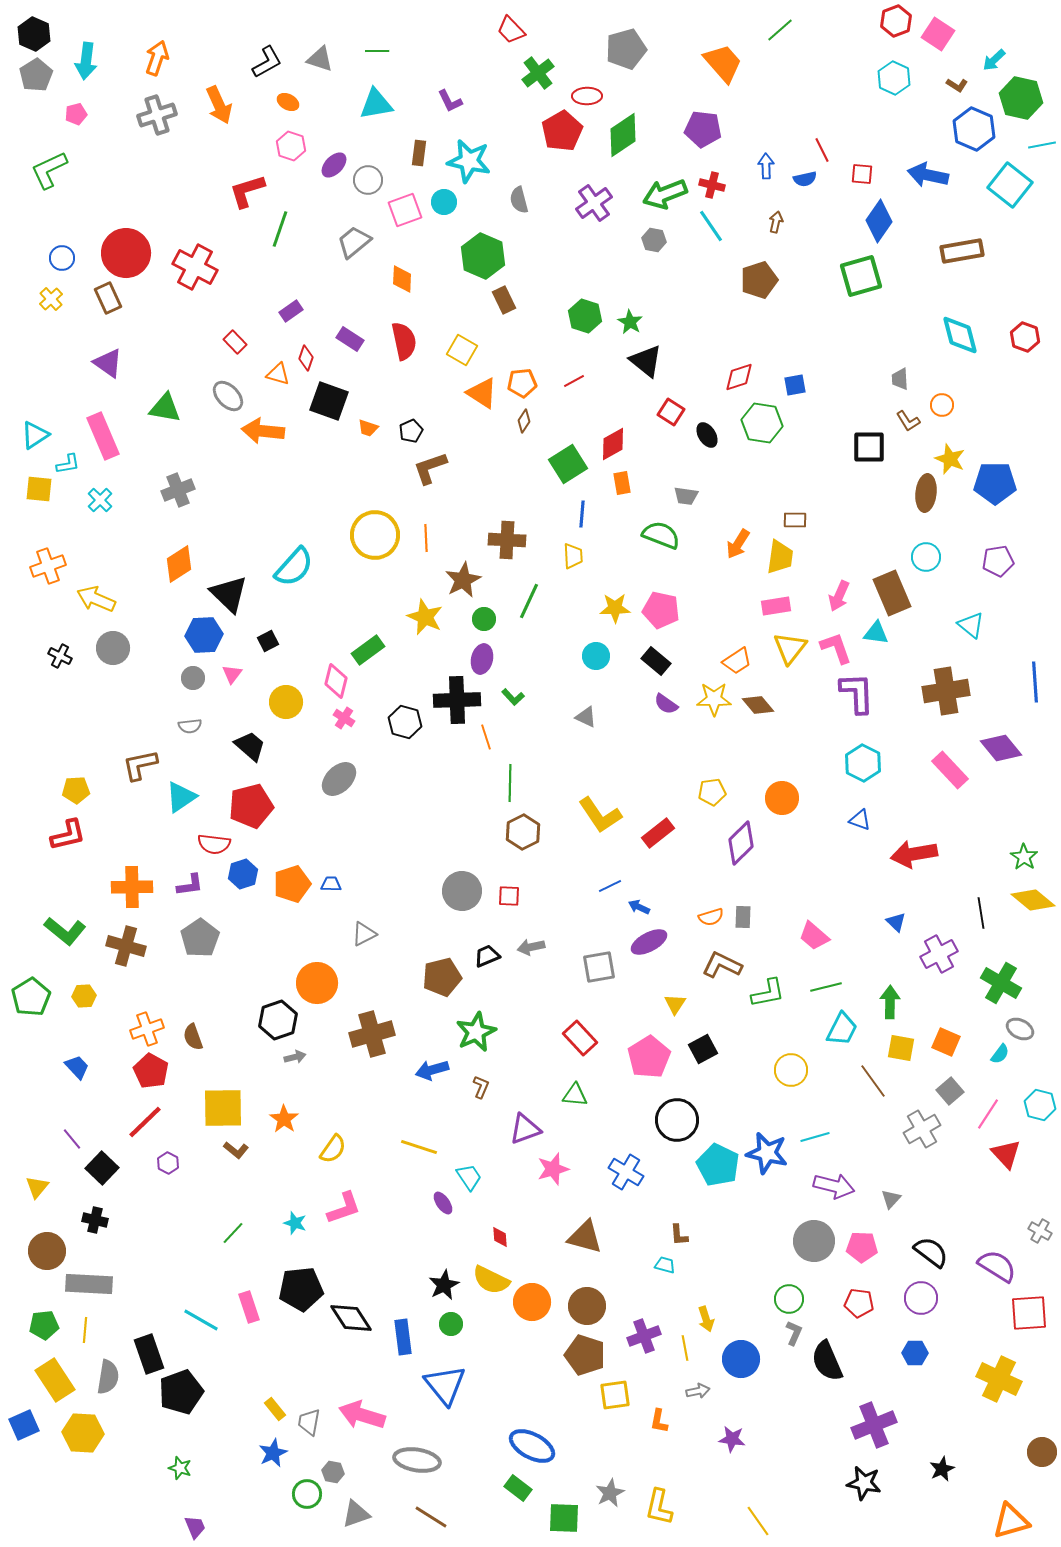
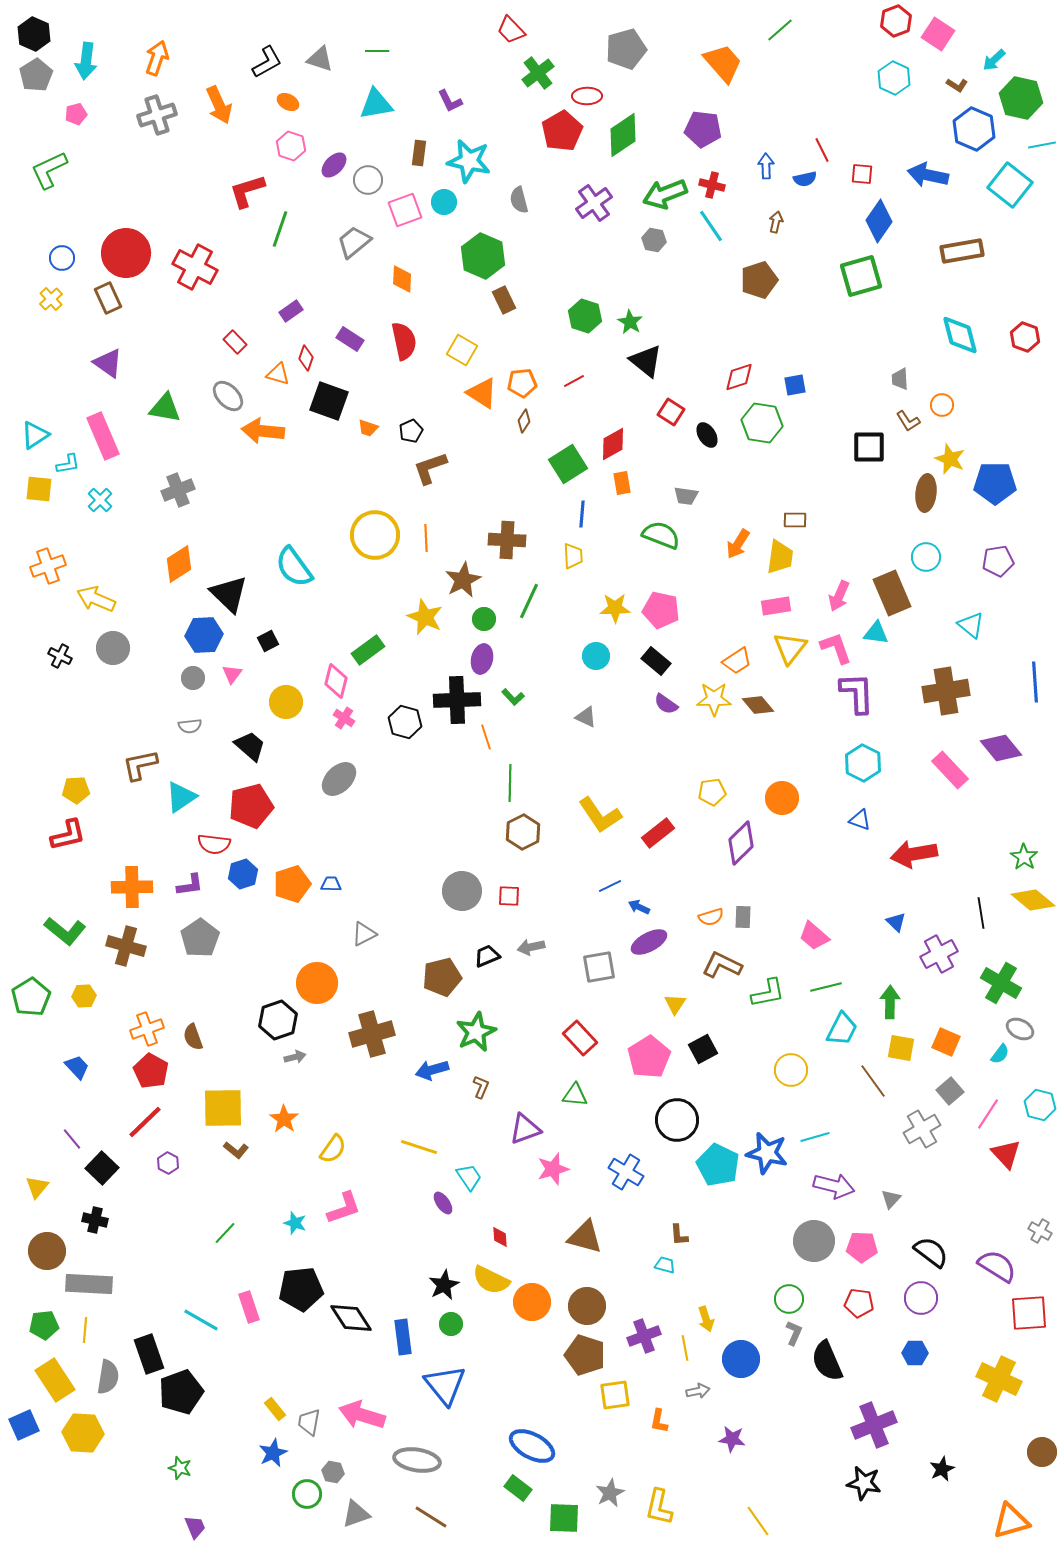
cyan semicircle at (294, 567): rotated 102 degrees clockwise
green line at (233, 1233): moved 8 px left
